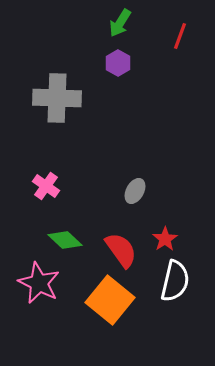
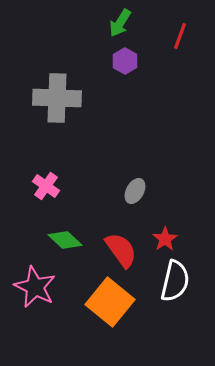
purple hexagon: moved 7 px right, 2 px up
pink star: moved 4 px left, 4 px down
orange square: moved 2 px down
